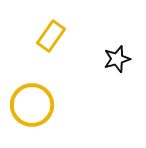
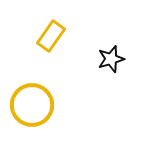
black star: moved 6 px left
